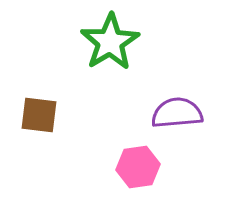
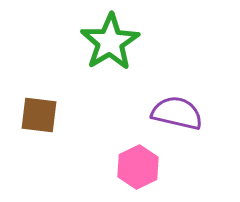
purple semicircle: rotated 18 degrees clockwise
pink hexagon: rotated 18 degrees counterclockwise
